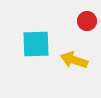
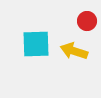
yellow arrow: moved 9 px up
